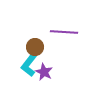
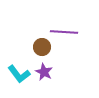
brown circle: moved 7 px right
cyan L-shape: moved 10 px left, 9 px down; rotated 75 degrees counterclockwise
